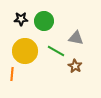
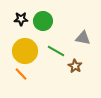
green circle: moved 1 px left
gray triangle: moved 7 px right
orange line: moved 9 px right; rotated 48 degrees counterclockwise
